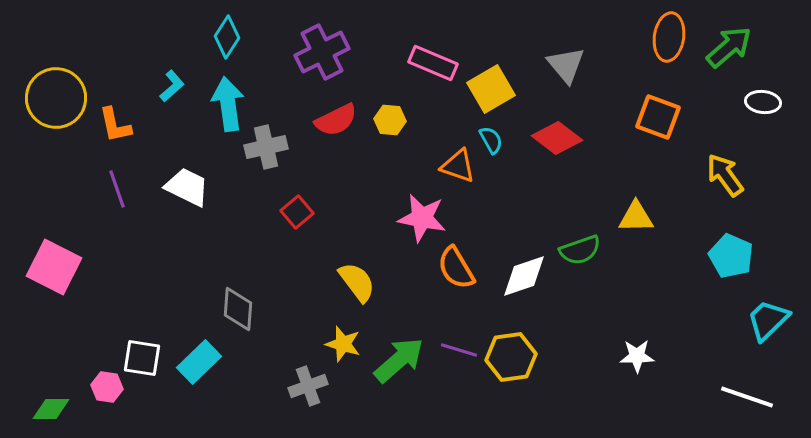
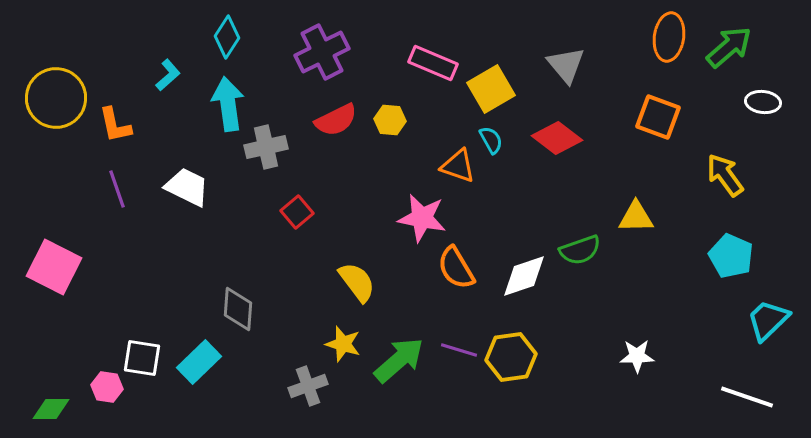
cyan L-shape at (172, 86): moved 4 px left, 11 px up
